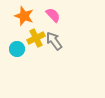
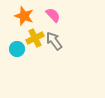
yellow cross: moved 1 px left
